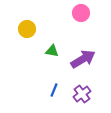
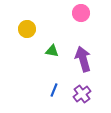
purple arrow: rotated 75 degrees counterclockwise
